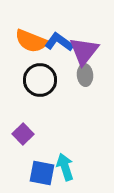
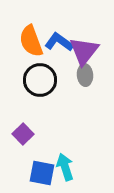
orange semicircle: rotated 48 degrees clockwise
